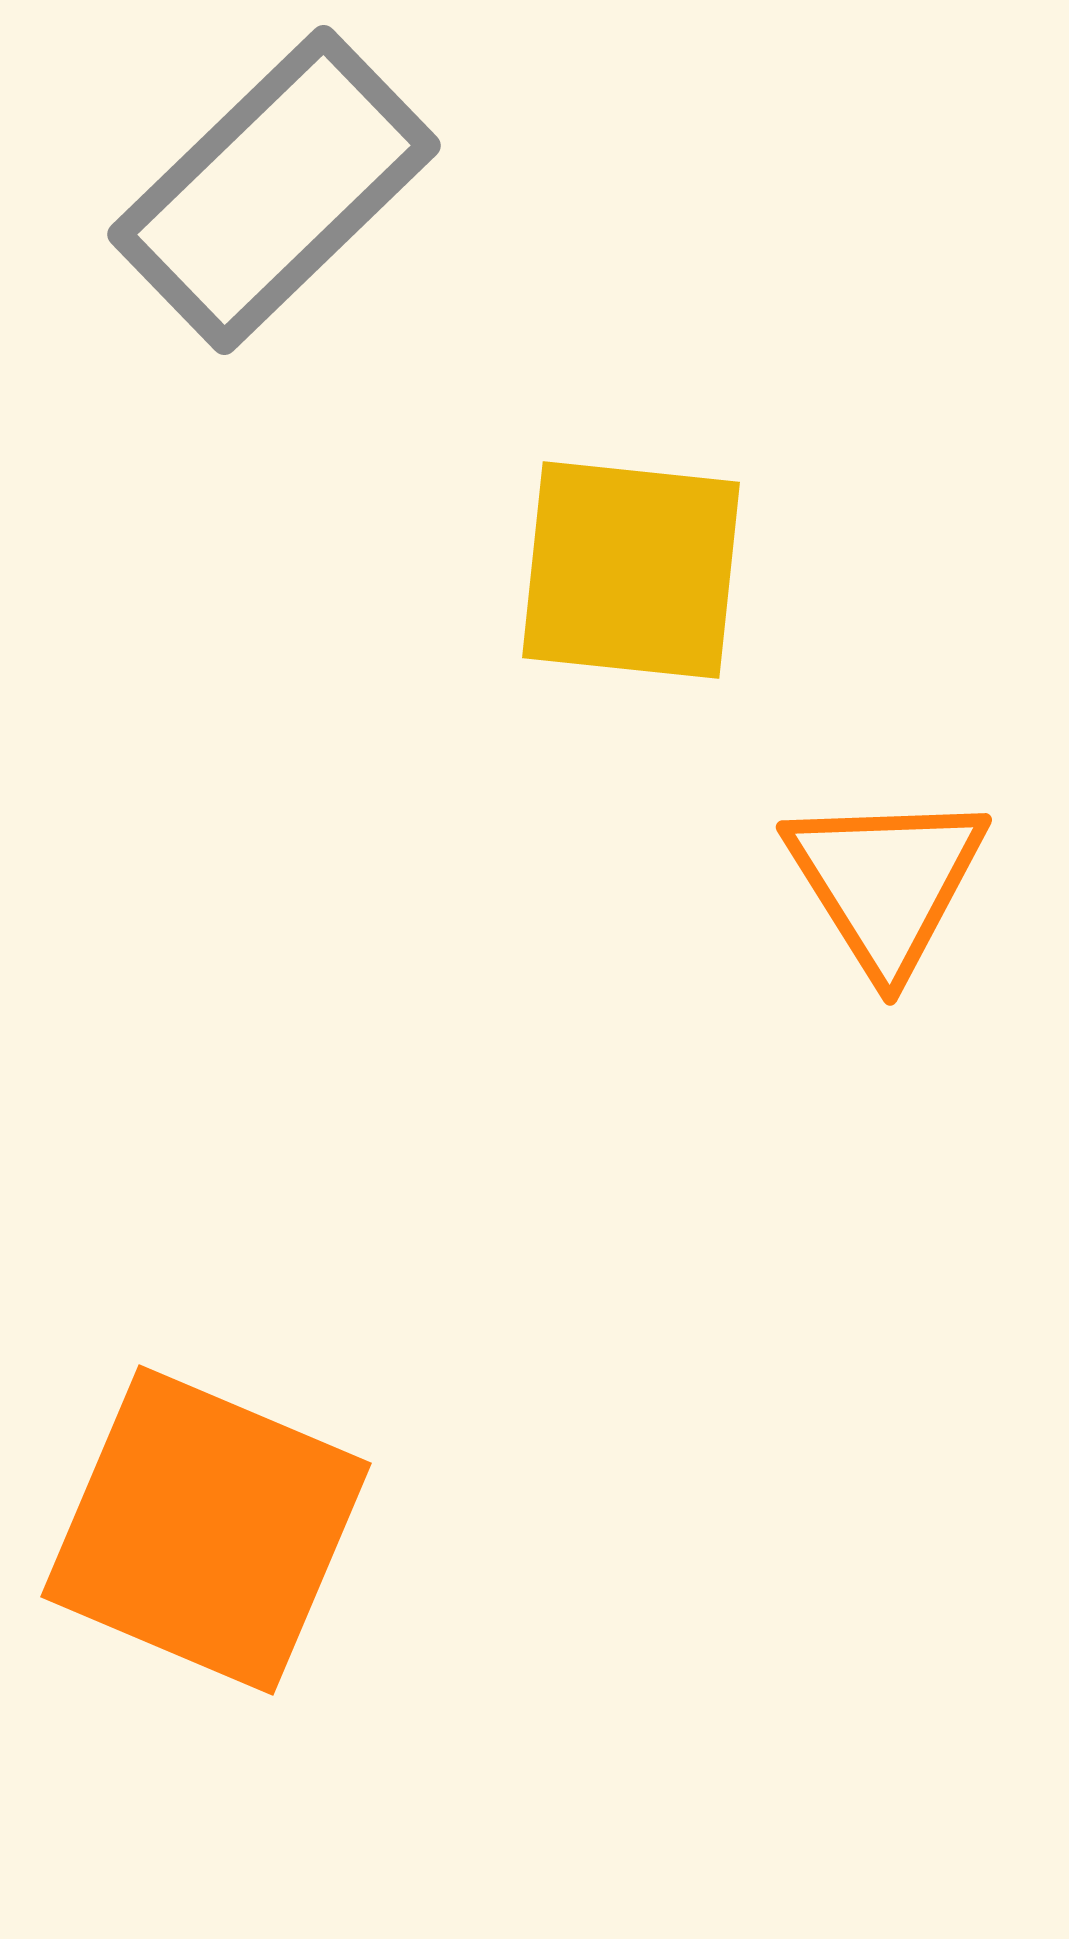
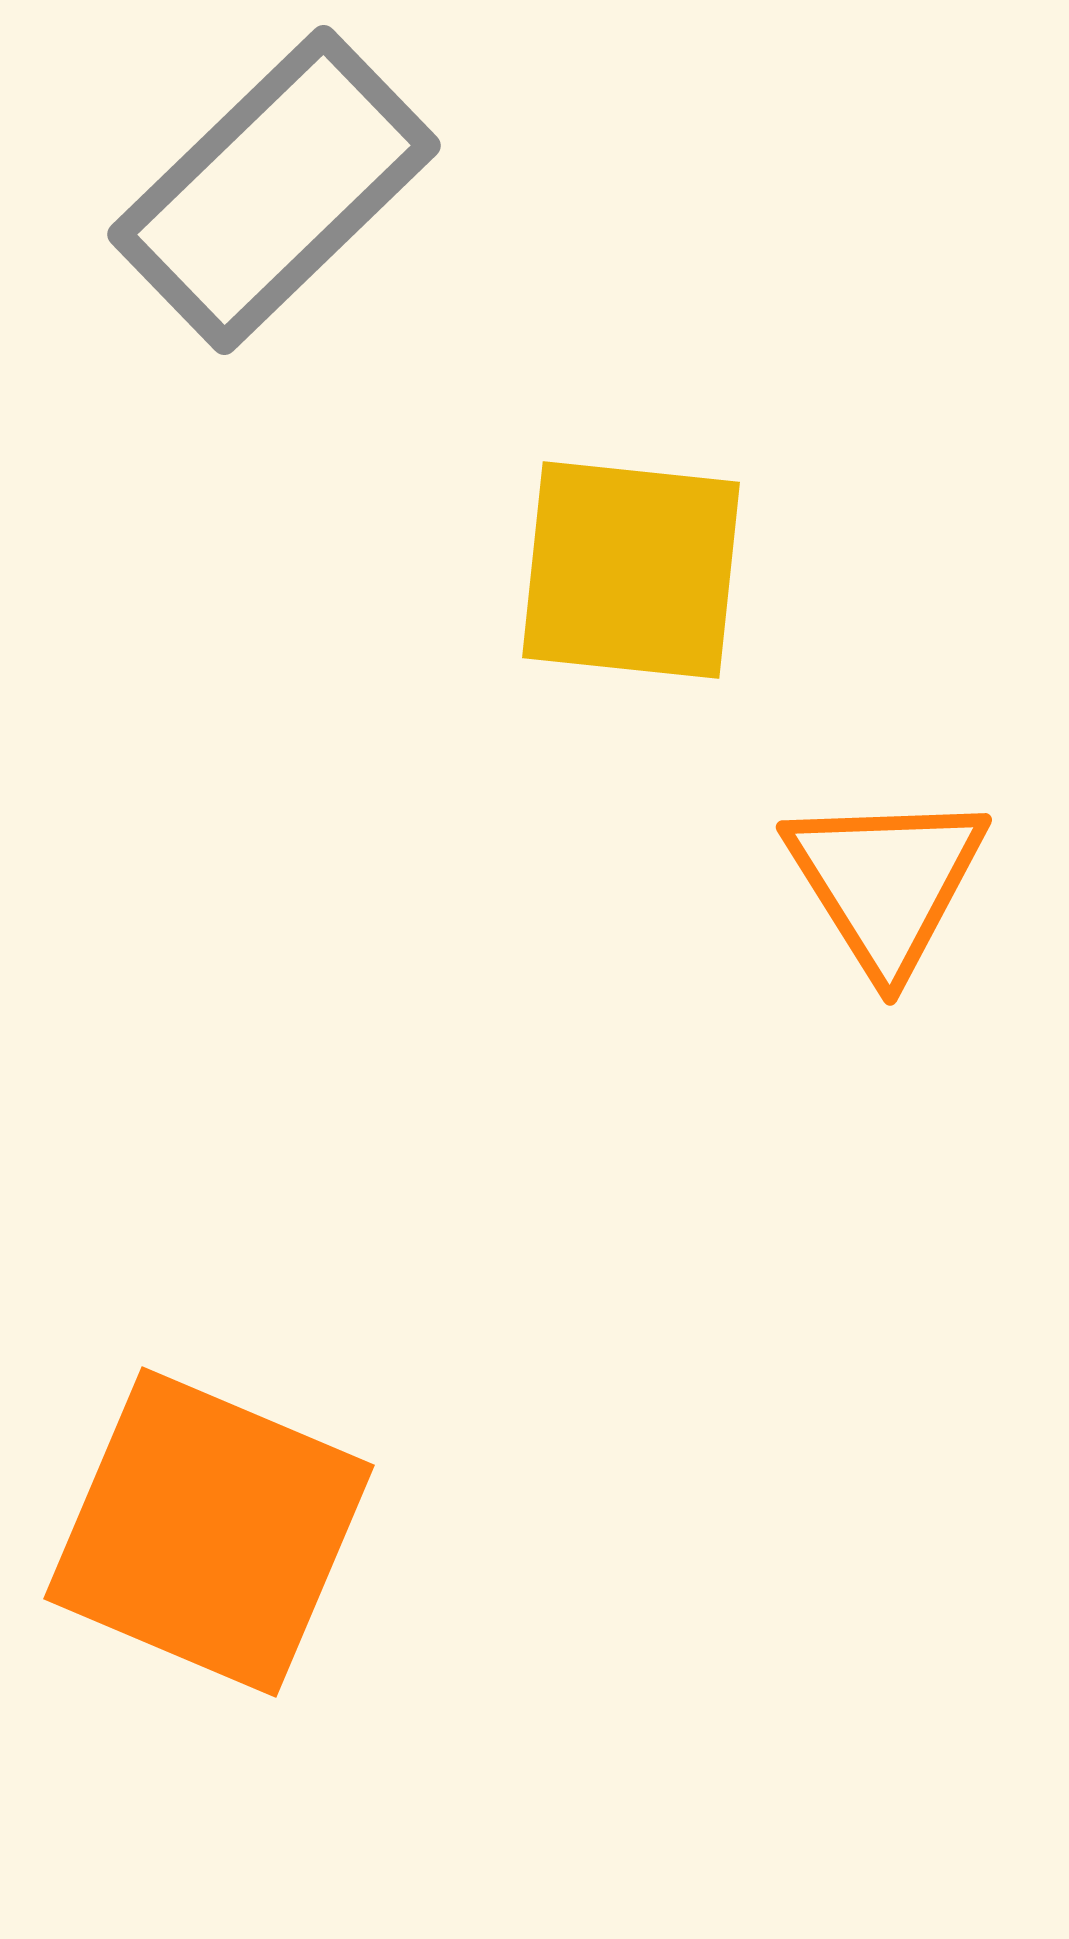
orange square: moved 3 px right, 2 px down
